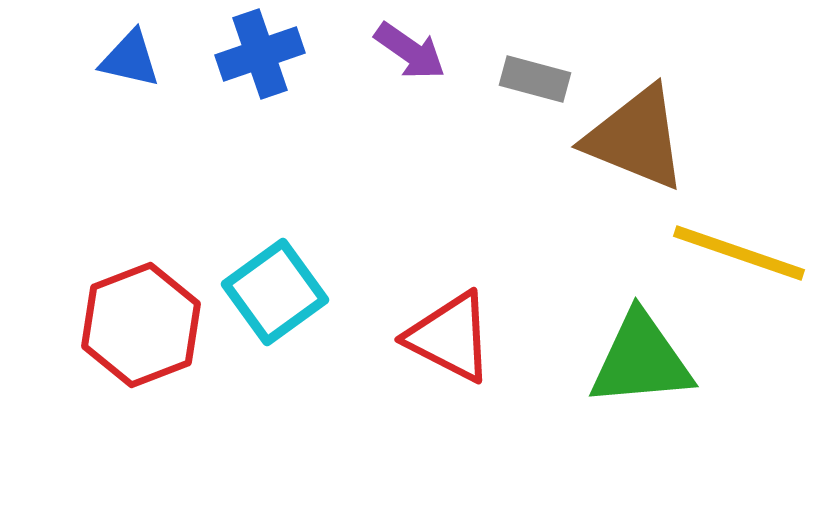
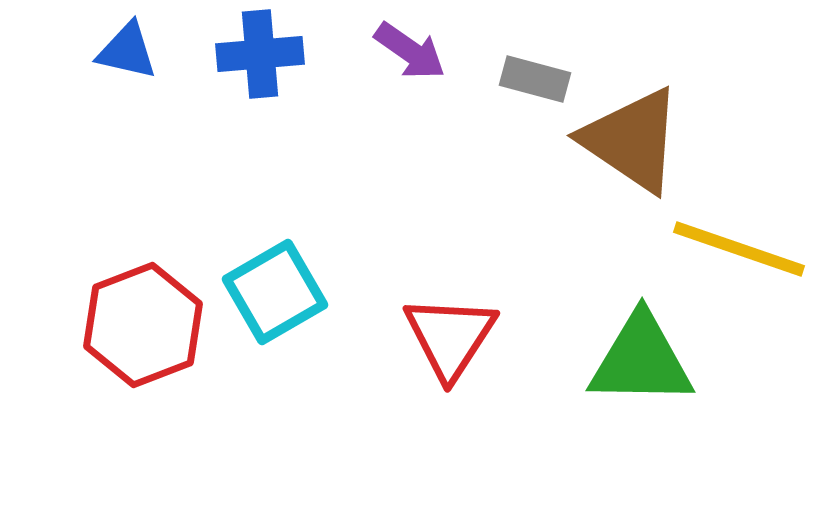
blue cross: rotated 14 degrees clockwise
blue triangle: moved 3 px left, 8 px up
brown triangle: moved 4 px left, 2 px down; rotated 12 degrees clockwise
yellow line: moved 4 px up
cyan square: rotated 6 degrees clockwise
red hexagon: moved 2 px right
red triangle: rotated 36 degrees clockwise
green triangle: rotated 6 degrees clockwise
